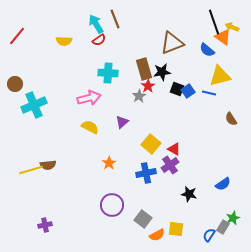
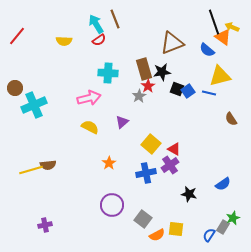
brown circle at (15, 84): moved 4 px down
